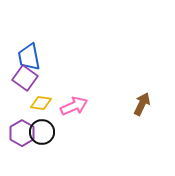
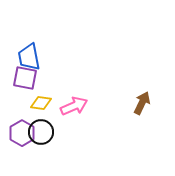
purple square: rotated 25 degrees counterclockwise
brown arrow: moved 1 px up
black circle: moved 1 px left
